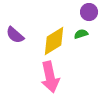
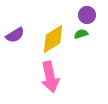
purple circle: moved 2 px left, 3 px down
purple semicircle: rotated 72 degrees counterclockwise
yellow diamond: moved 1 px left, 2 px up
